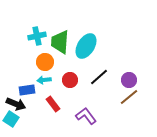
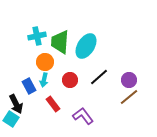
cyan arrow: rotated 72 degrees counterclockwise
blue rectangle: moved 2 px right, 4 px up; rotated 70 degrees clockwise
black arrow: rotated 42 degrees clockwise
purple L-shape: moved 3 px left
